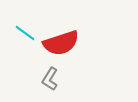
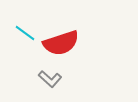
gray L-shape: rotated 80 degrees counterclockwise
